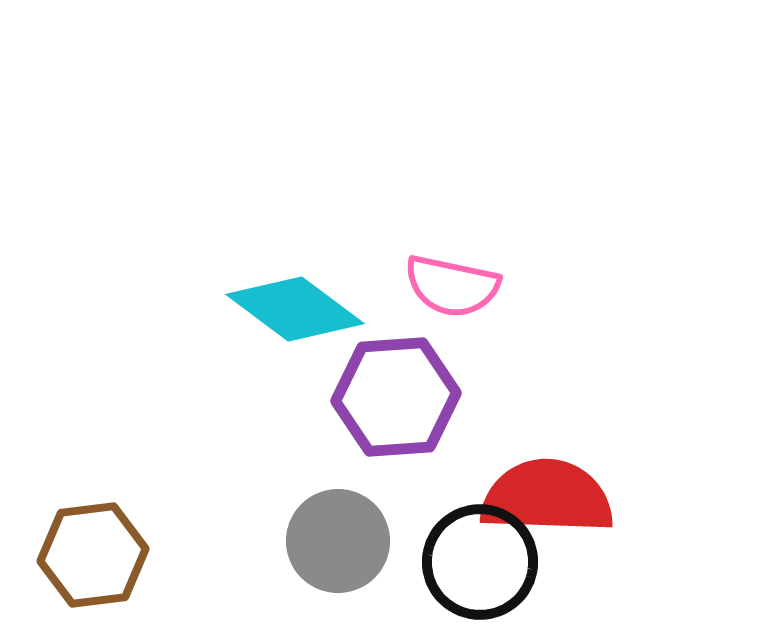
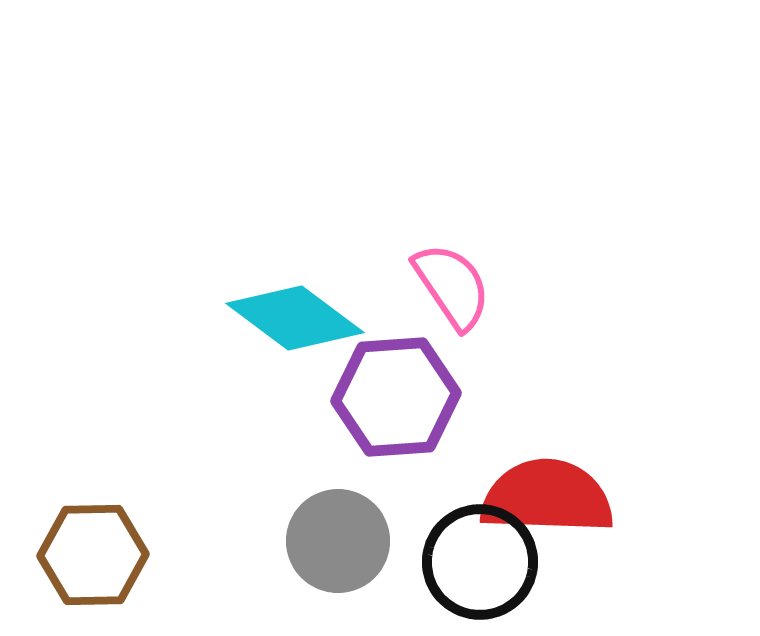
pink semicircle: rotated 136 degrees counterclockwise
cyan diamond: moved 9 px down
brown hexagon: rotated 6 degrees clockwise
